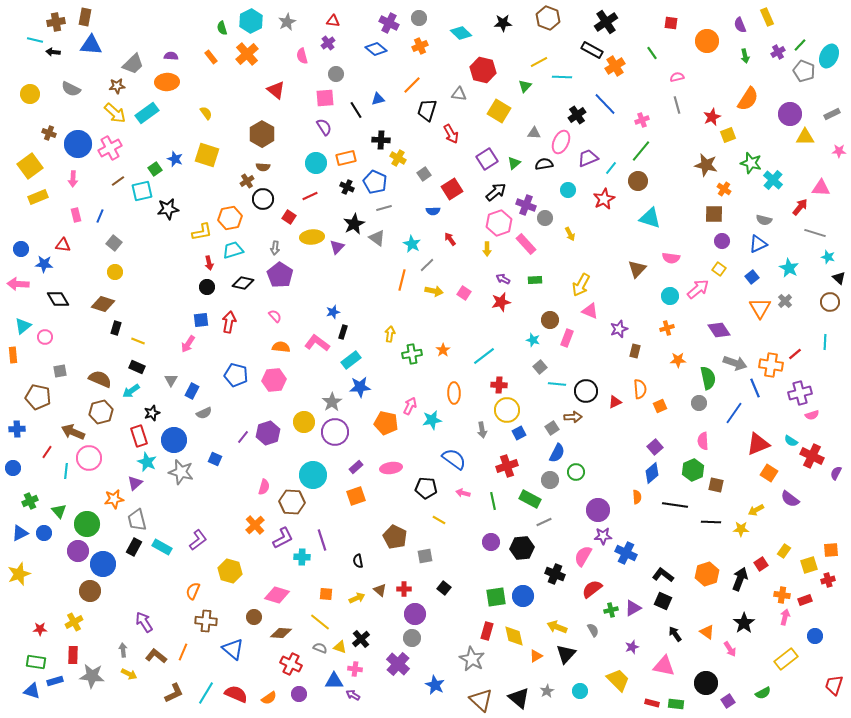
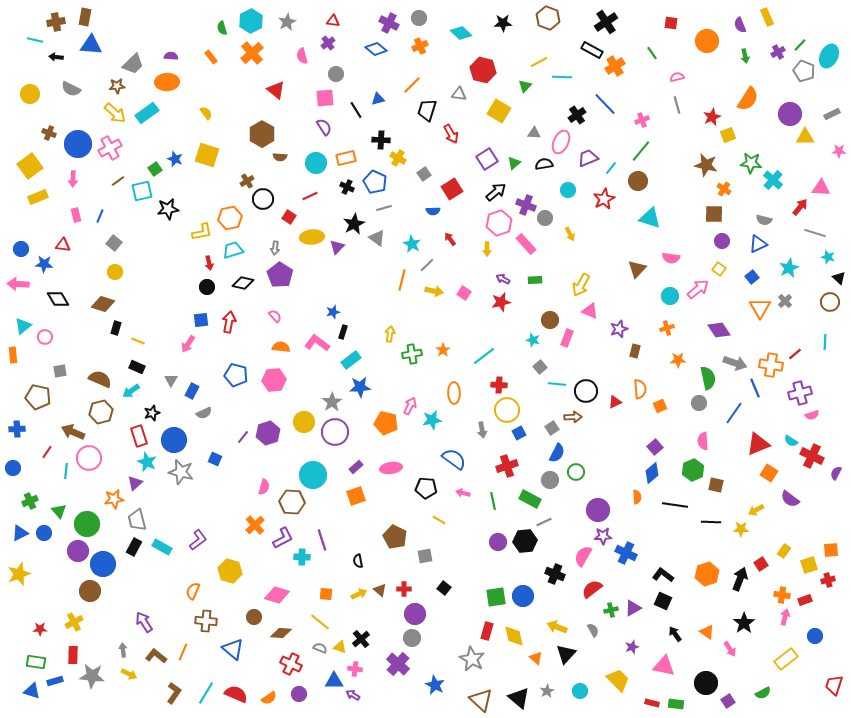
black arrow at (53, 52): moved 3 px right, 5 px down
orange cross at (247, 54): moved 5 px right, 1 px up
green star at (751, 163): rotated 10 degrees counterclockwise
brown semicircle at (263, 167): moved 17 px right, 10 px up
cyan star at (789, 268): rotated 18 degrees clockwise
purple circle at (491, 542): moved 7 px right
black hexagon at (522, 548): moved 3 px right, 7 px up
yellow arrow at (357, 598): moved 2 px right, 4 px up
orange triangle at (536, 656): moved 2 px down; rotated 48 degrees counterclockwise
brown L-shape at (174, 693): rotated 30 degrees counterclockwise
